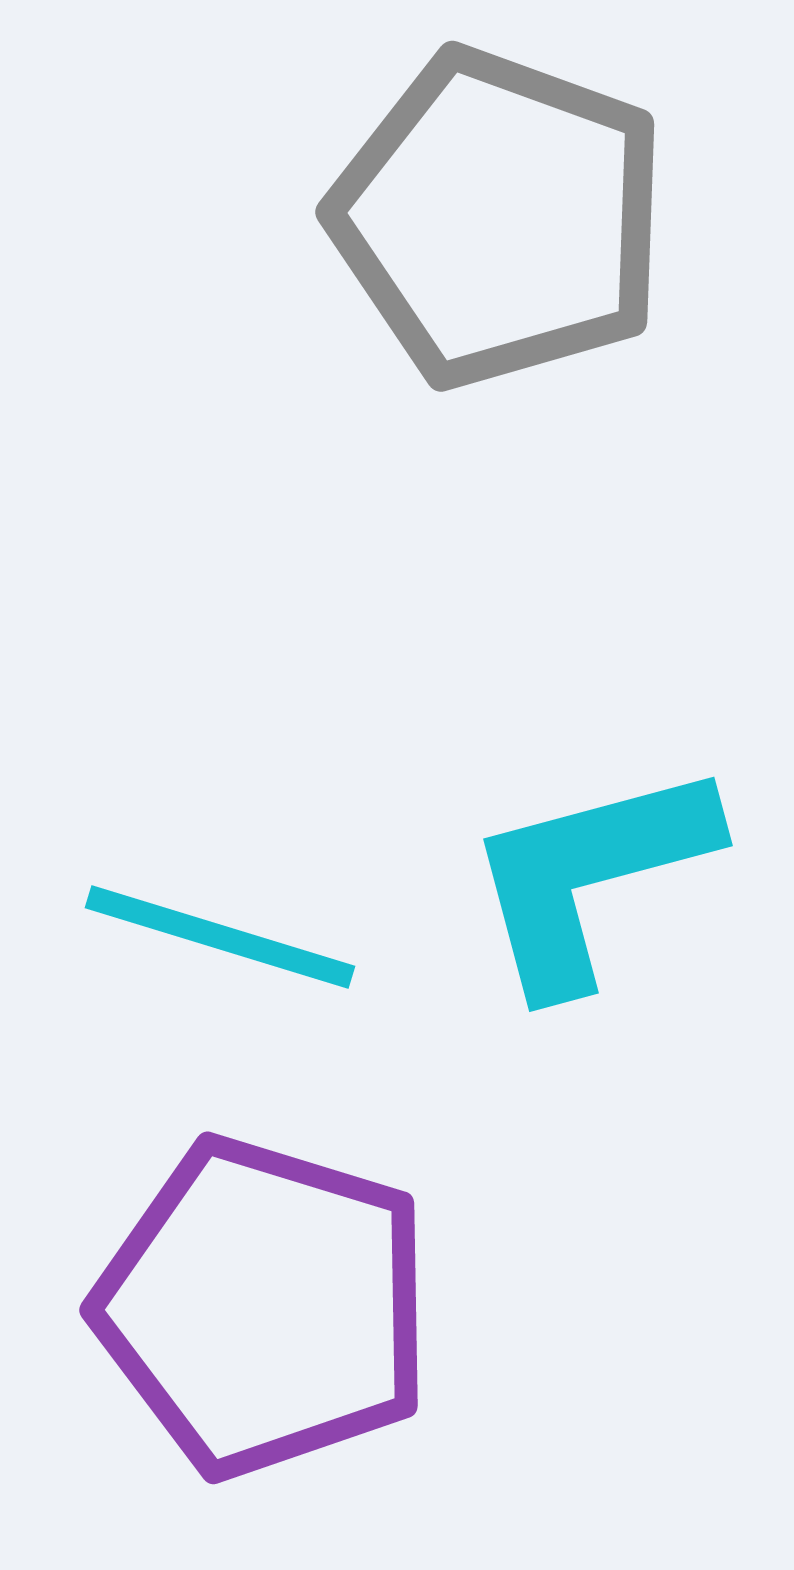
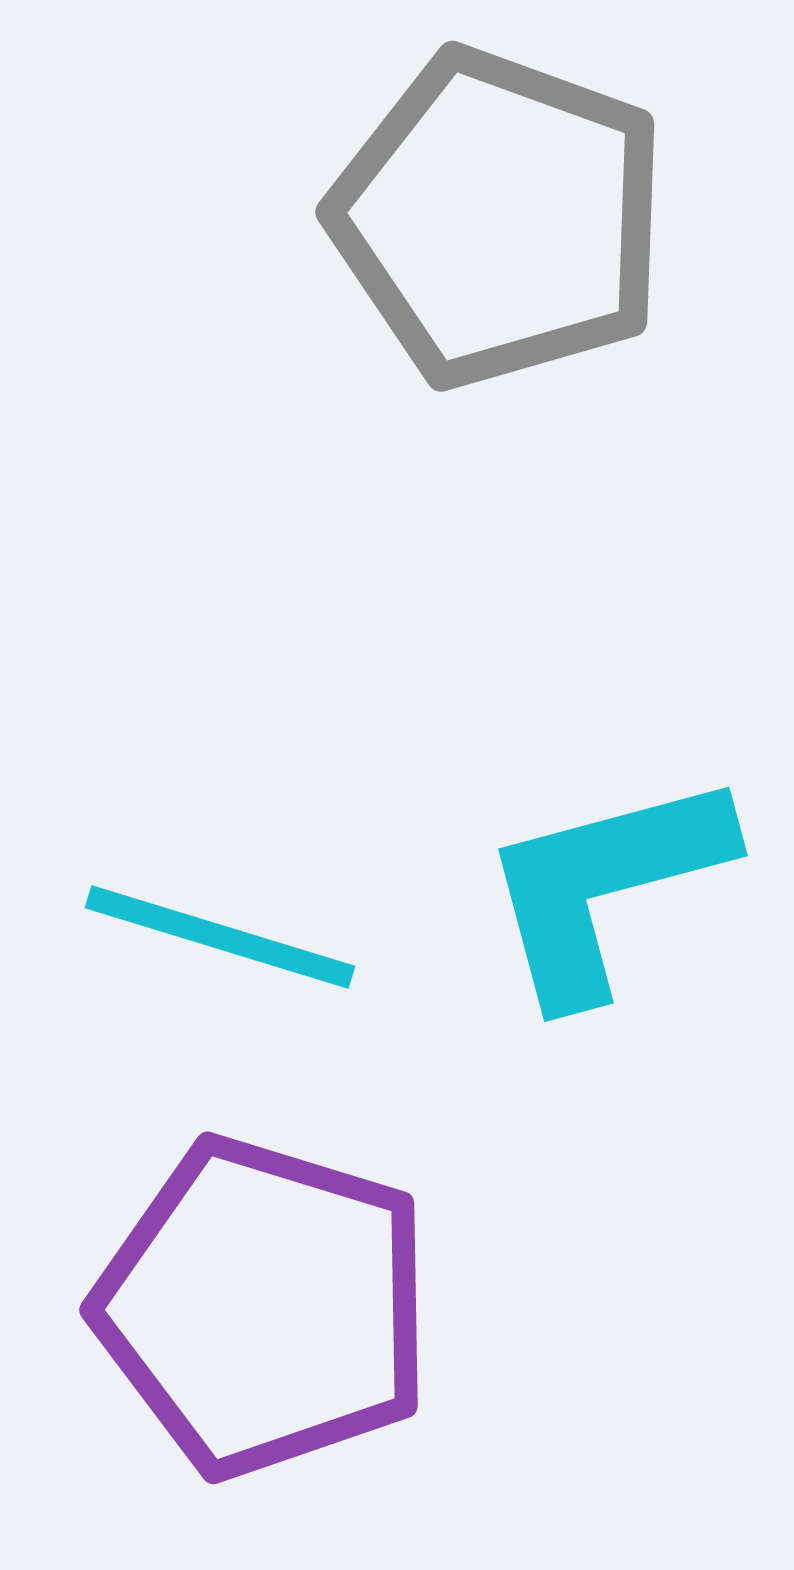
cyan L-shape: moved 15 px right, 10 px down
